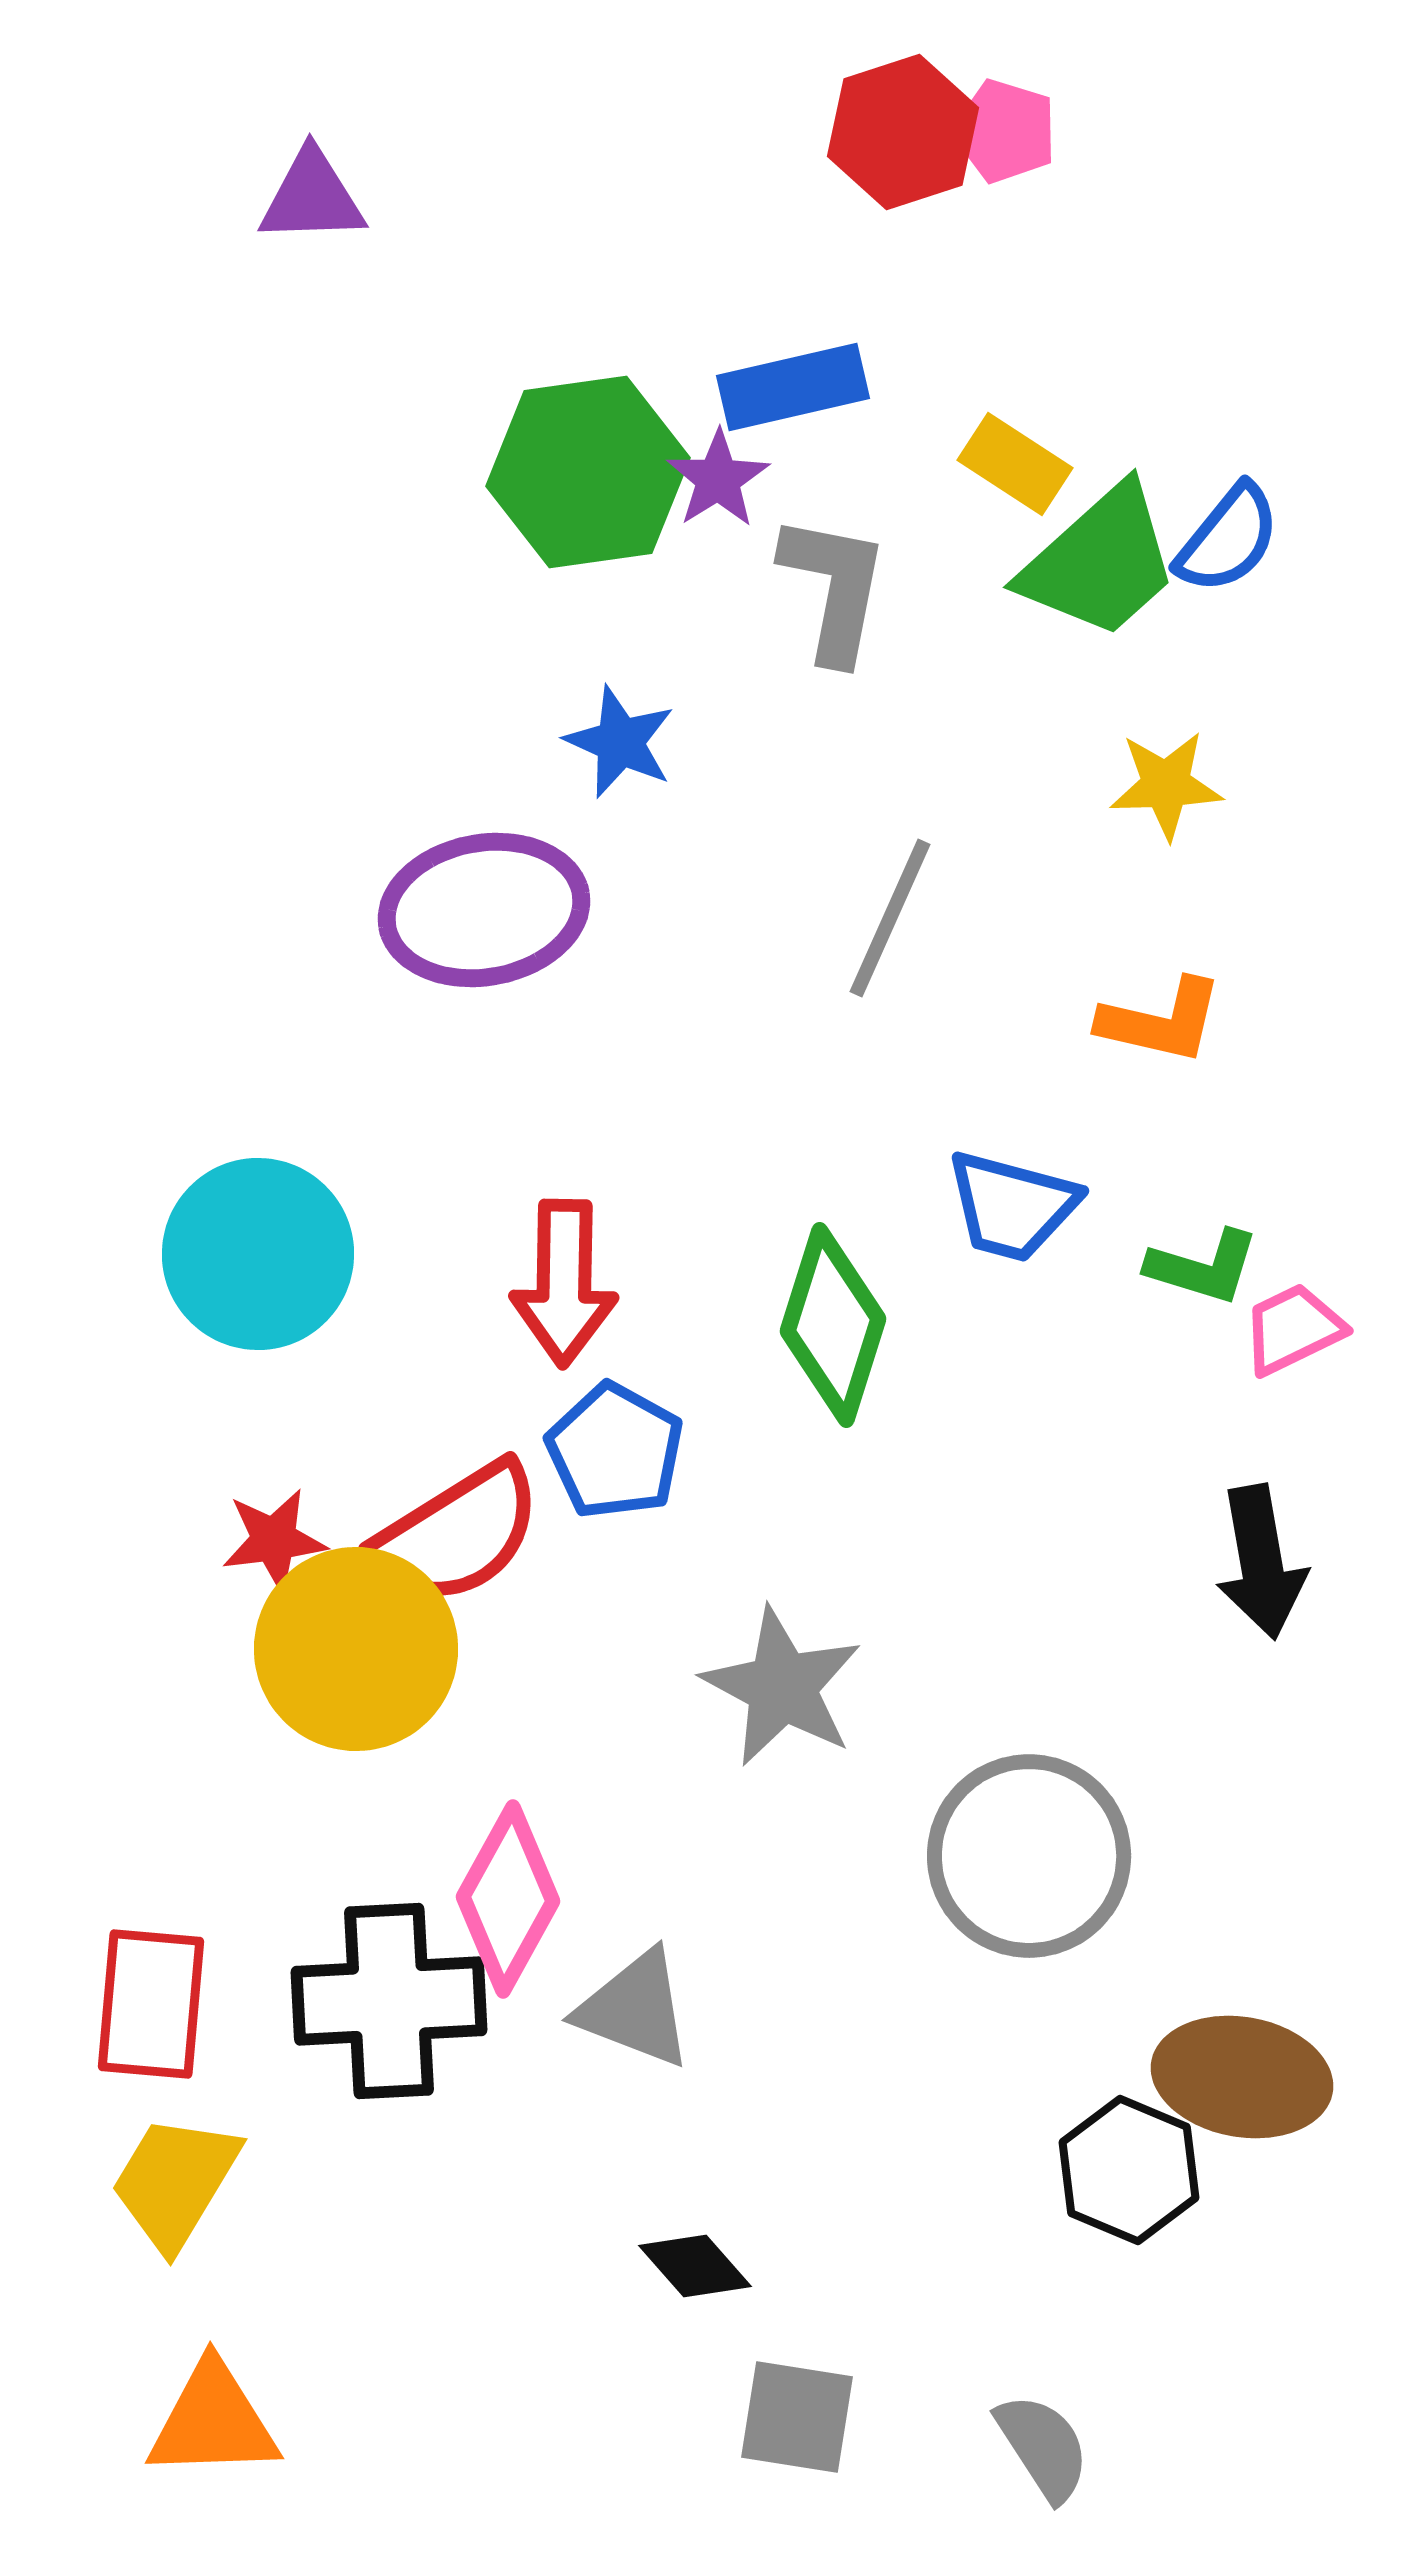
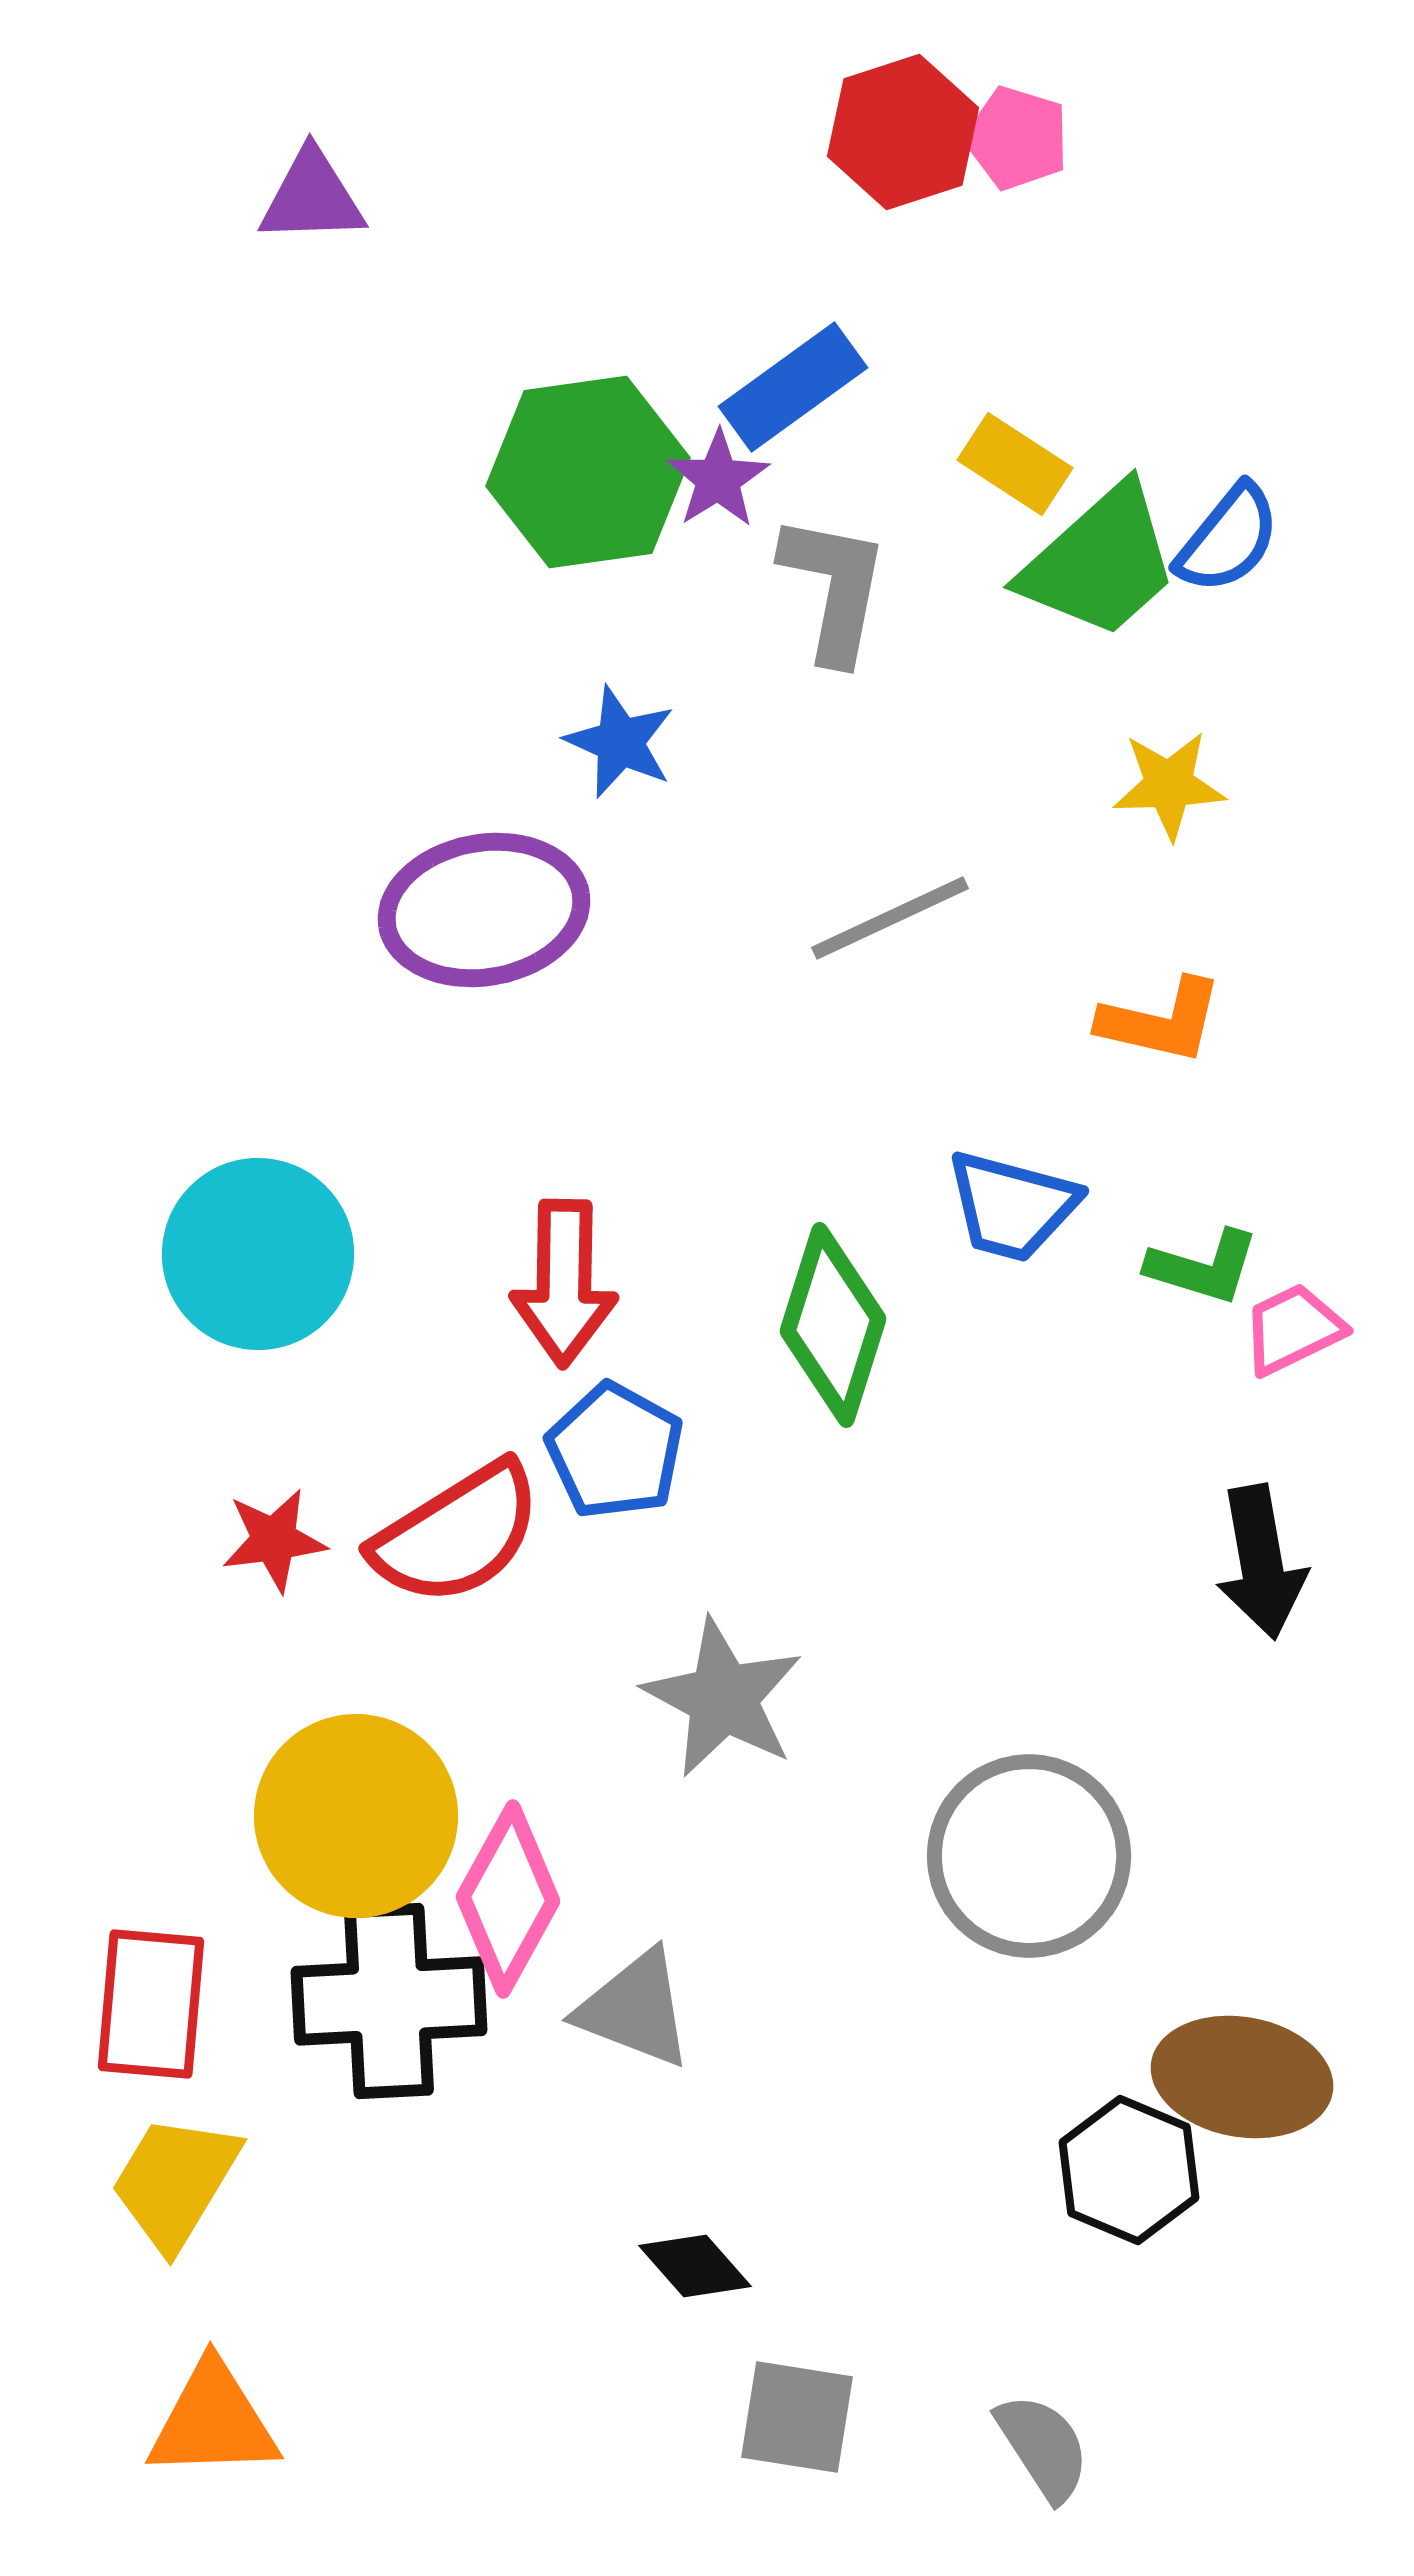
pink pentagon: moved 12 px right, 7 px down
blue rectangle: rotated 23 degrees counterclockwise
yellow star: moved 3 px right
gray line: rotated 41 degrees clockwise
yellow circle: moved 167 px down
gray star: moved 59 px left, 11 px down
